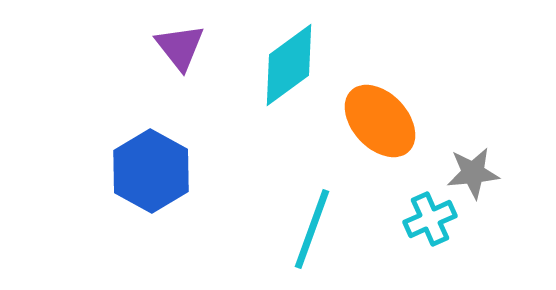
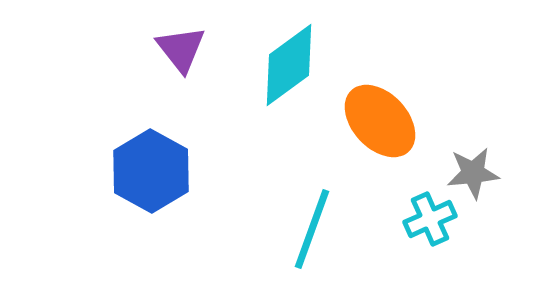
purple triangle: moved 1 px right, 2 px down
